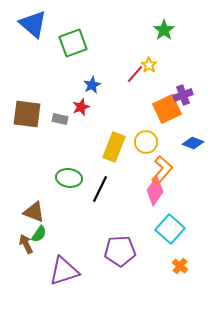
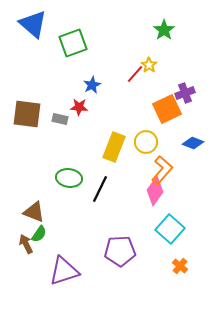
purple cross: moved 2 px right, 2 px up
red star: moved 2 px left; rotated 24 degrees clockwise
